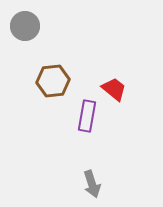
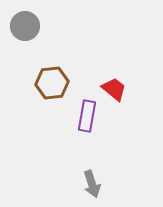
brown hexagon: moved 1 px left, 2 px down
